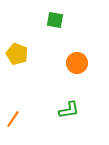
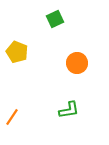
green square: moved 1 px up; rotated 36 degrees counterclockwise
yellow pentagon: moved 2 px up
orange line: moved 1 px left, 2 px up
